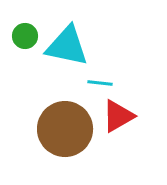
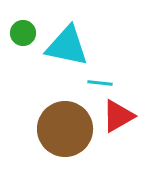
green circle: moved 2 px left, 3 px up
